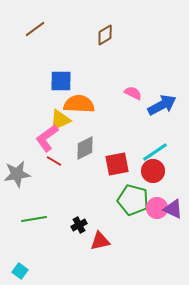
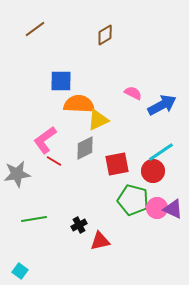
yellow triangle: moved 38 px right
pink L-shape: moved 2 px left, 2 px down
cyan line: moved 6 px right
